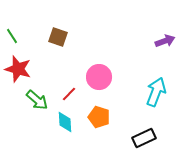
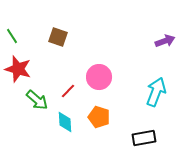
red line: moved 1 px left, 3 px up
black rectangle: rotated 15 degrees clockwise
